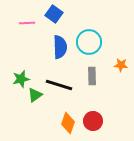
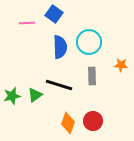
green star: moved 9 px left, 17 px down
